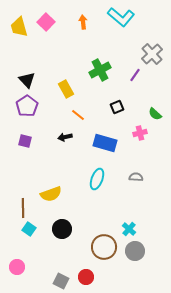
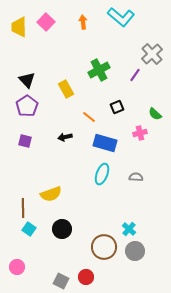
yellow trapezoid: rotated 15 degrees clockwise
green cross: moved 1 px left
orange line: moved 11 px right, 2 px down
cyan ellipse: moved 5 px right, 5 px up
